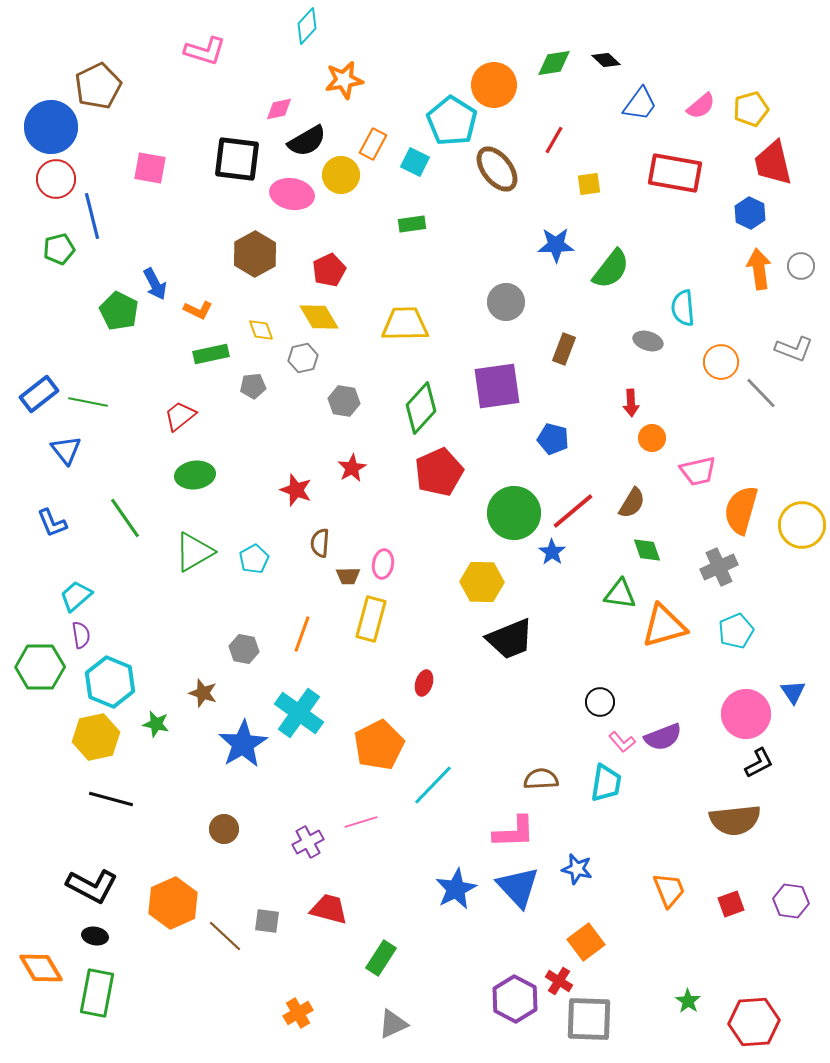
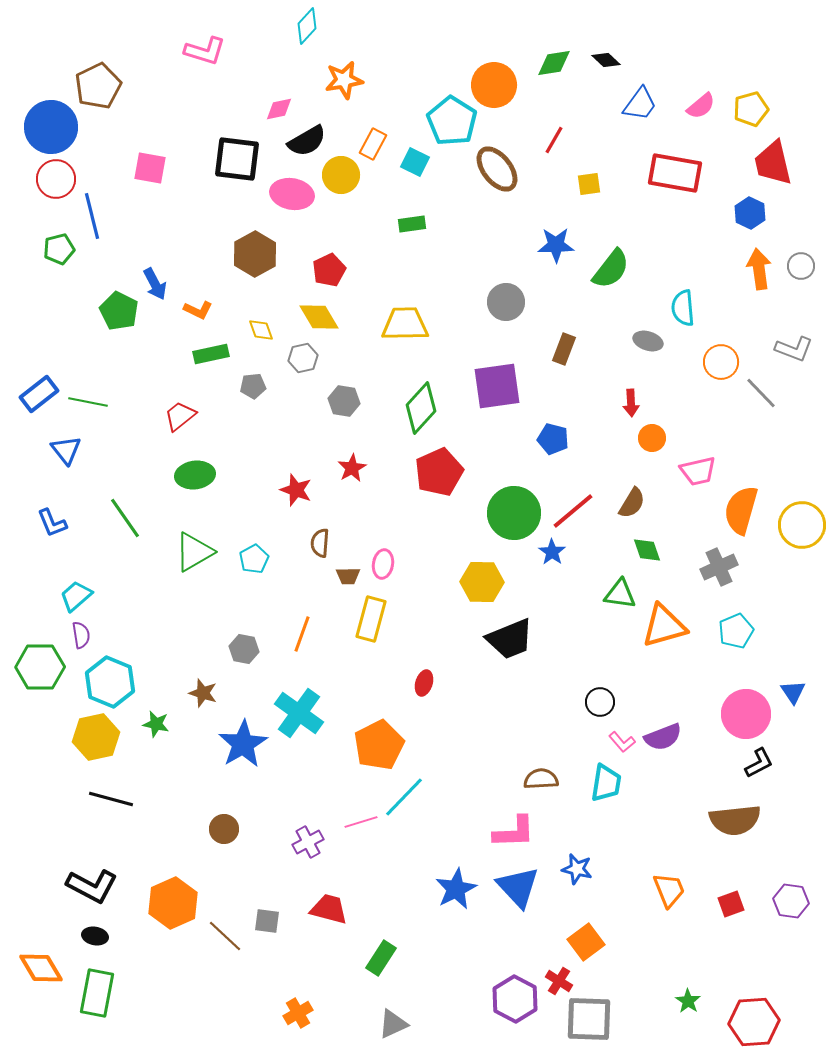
cyan line at (433, 785): moved 29 px left, 12 px down
